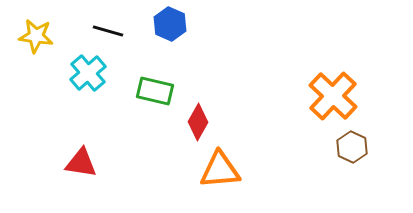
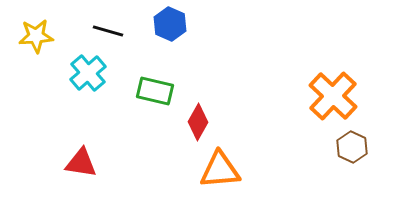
yellow star: rotated 12 degrees counterclockwise
